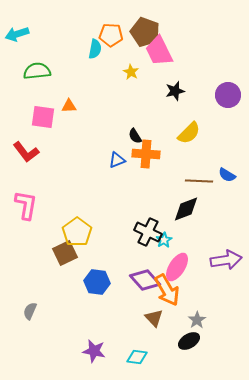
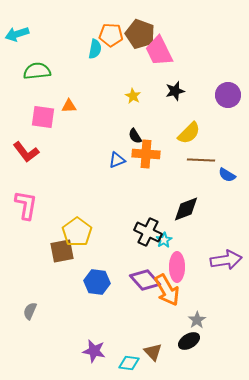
brown pentagon: moved 5 px left, 2 px down
yellow star: moved 2 px right, 24 px down
brown line: moved 2 px right, 21 px up
brown square: moved 3 px left, 2 px up; rotated 15 degrees clockwise
pink ellipse: rotated 32 degrees counterclockwise
brown triangle: moved 1 px left, 34 px down
cyan diamond: moved 8 px left, 6 px down
